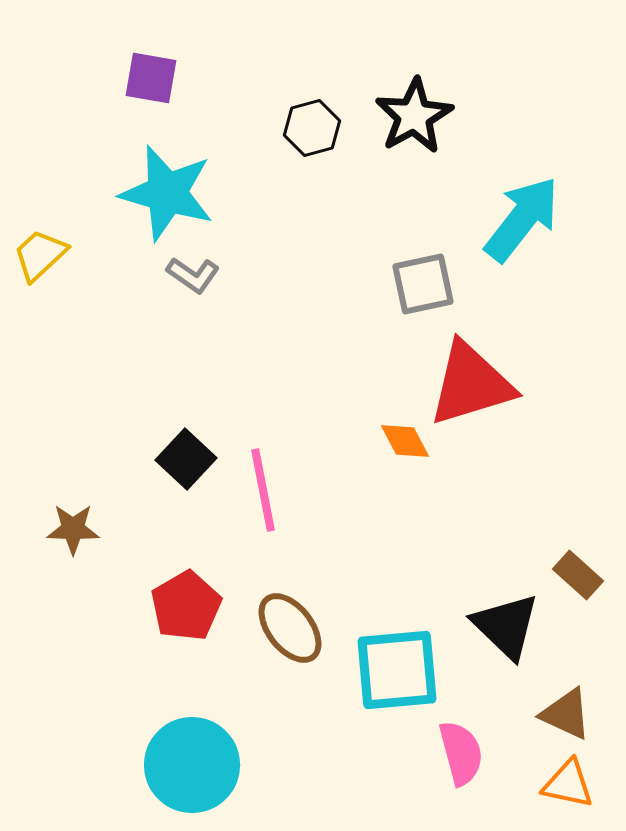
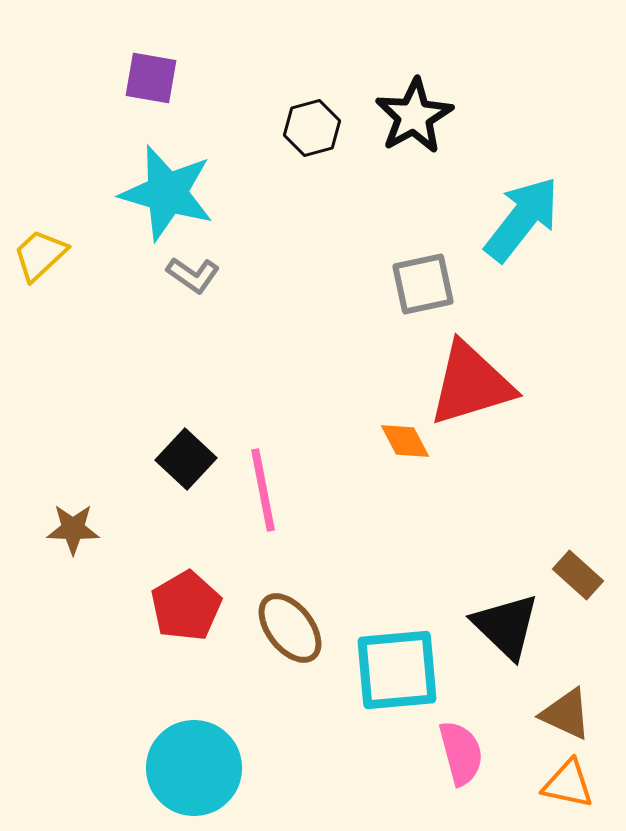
cyan circle: moved 2 px right, 3 px down
